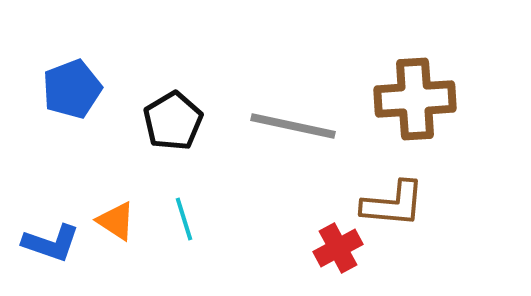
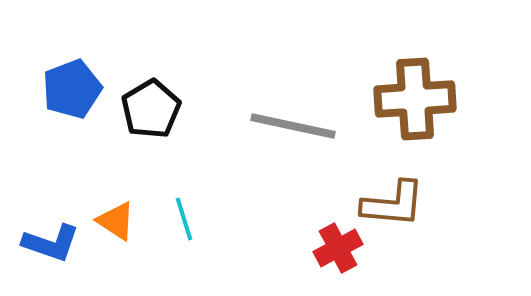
black pentagon: moved 22 px left, 12 px up
